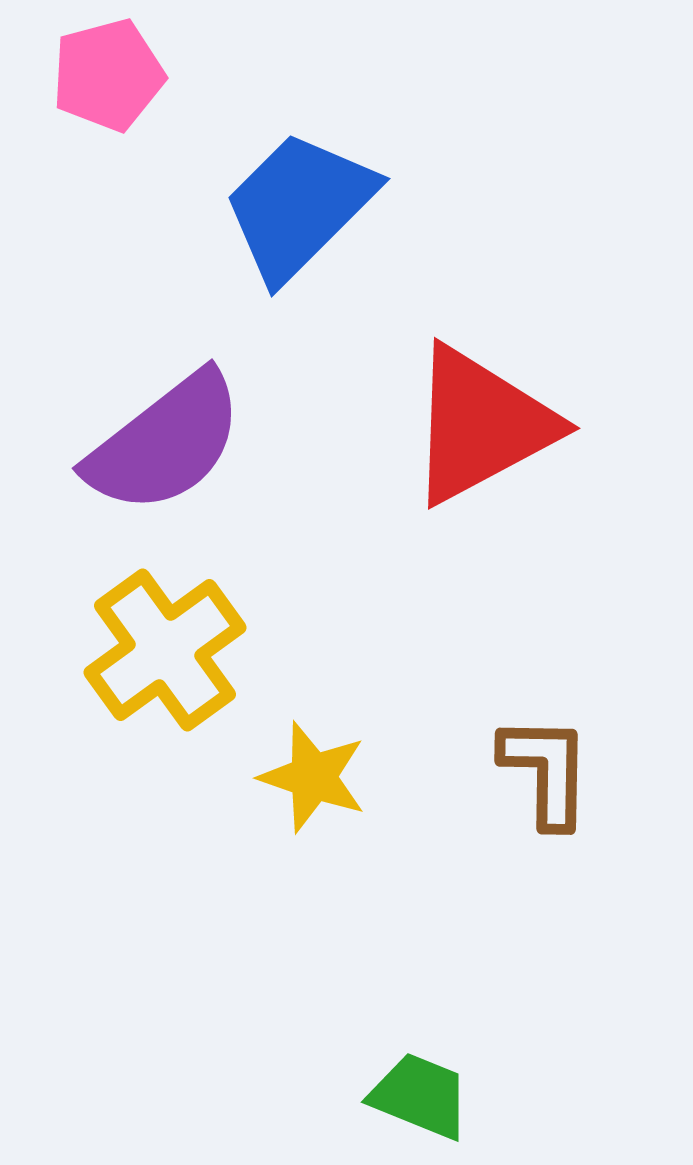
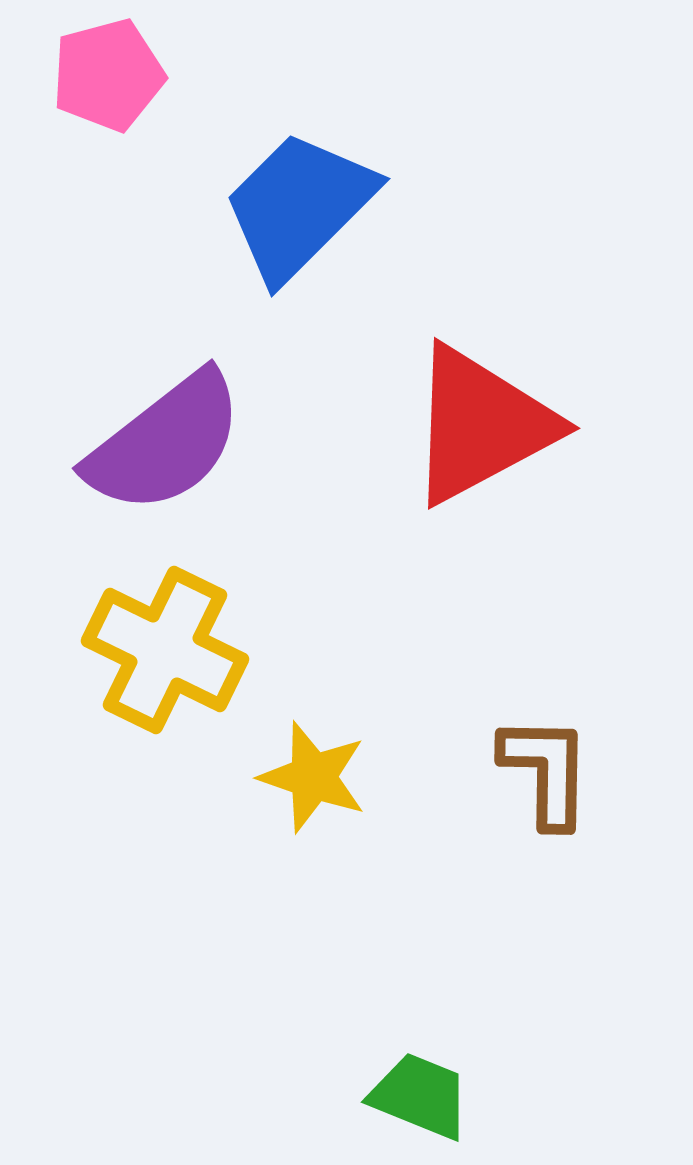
yellow cross: rotated 28 degrees counterclockwise
